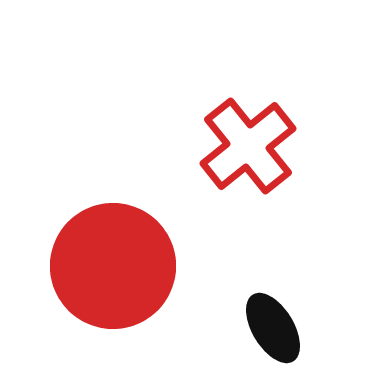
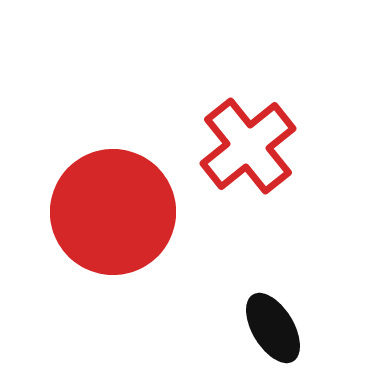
red circle: moved 54 px up
